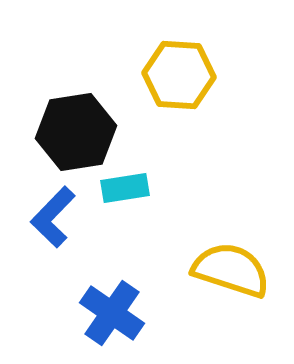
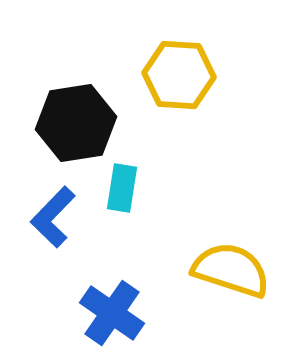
black hexagon: moved 9 px up
cyan rectangle: moved 3 px left; rotated 72 degrees counterclockwise
